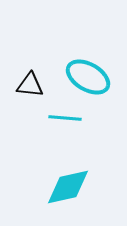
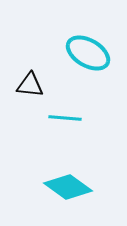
cyan ellipse: moved 24 px up
cyan diamond: rotated 48 degrees clockwise
